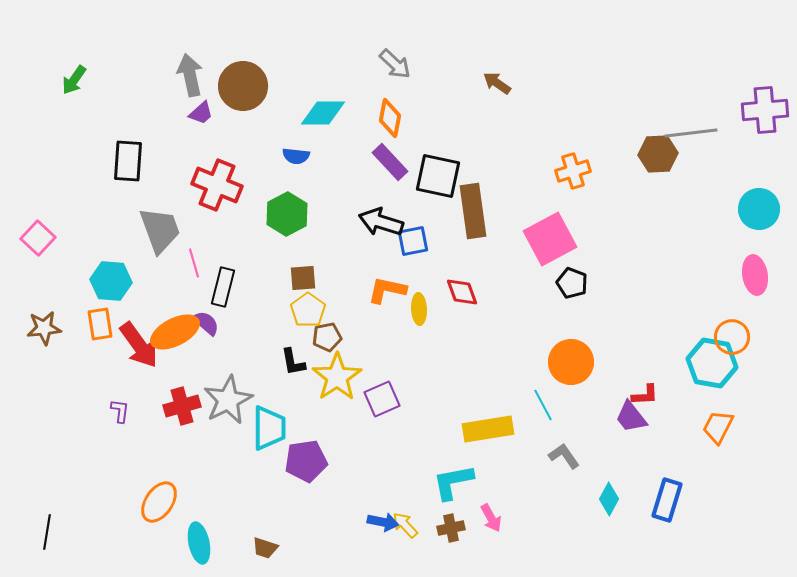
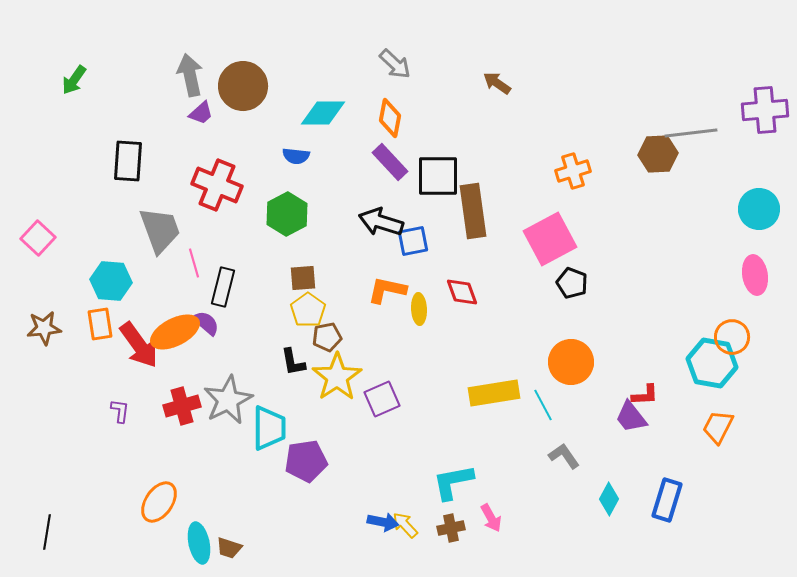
black square at (438, 176): rotated 12 degrees counterclockwise
yellow rectangle at (488, 429): moved 6 px right, 36 px up
brown trapezoid at (265, 548): moved 36 px left
